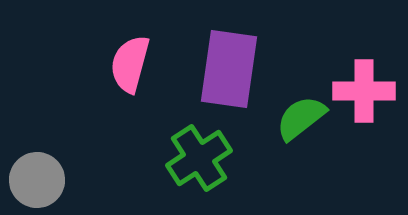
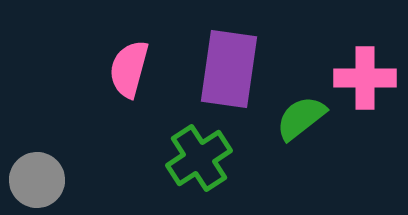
pink semicircle: moved 1 px left, 5 px down
pink cross: moved 1 px right, 13 px up
